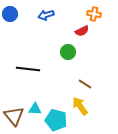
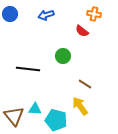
red semicircle: rotated 64 degrees clockwise
green circle: moved 5 px left, 4 px down
